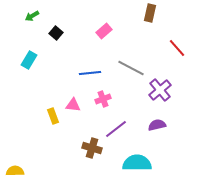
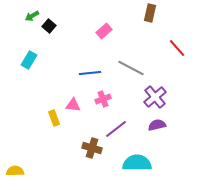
black square: moved 7 px left, 7 px up
purple cross: moved 5 px left, 7 px down
yellow rectangle: moved 1 px right, 2 px down
